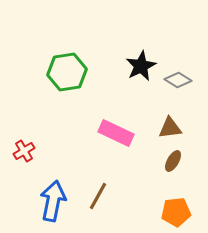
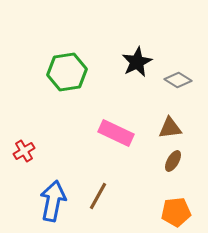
black star: moved 4 px left, 4 px up
